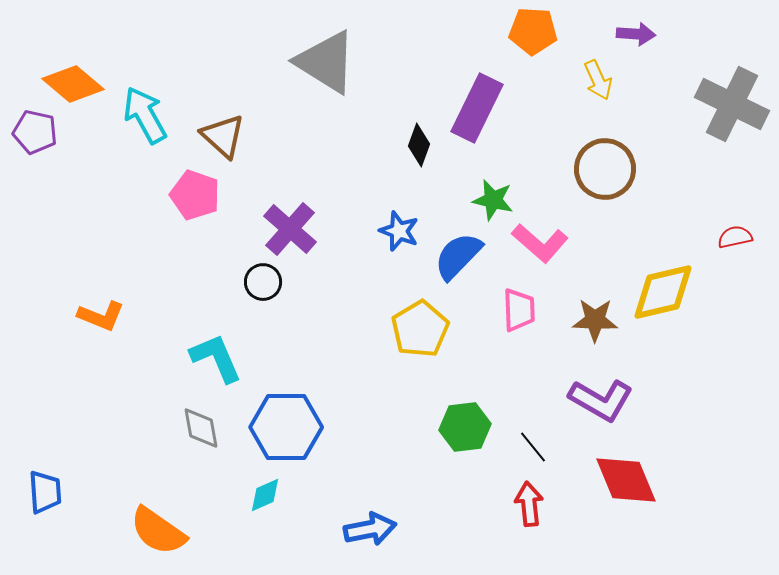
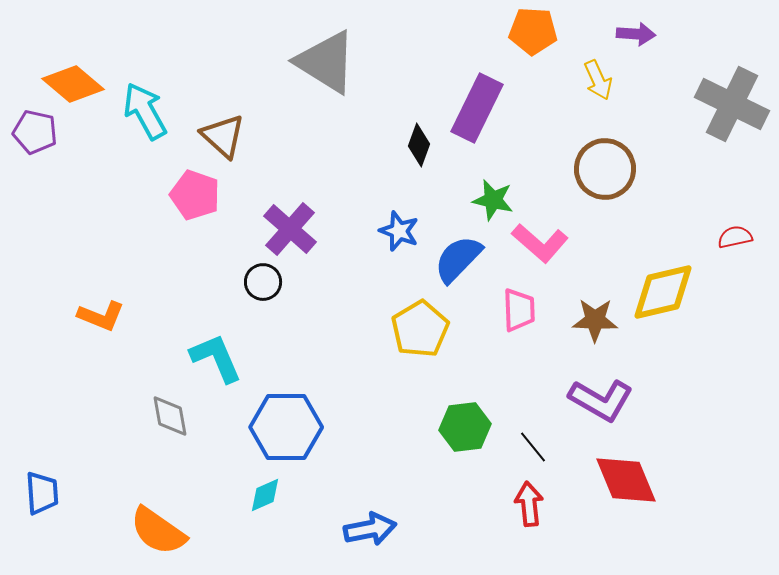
cyan arrow: moved 4 px up
blue semicircle: moved 3 px down
gray diamond: moved 31 px left, 12 px up
blue trapezoid: moved 3 px left, 1 px down
